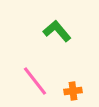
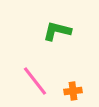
green L-shape: rotated 36 degrees counterclockwise
